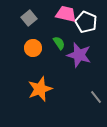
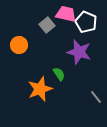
gray square: moved 18 px right, 7 px down
green semicircle: moved 31 px down
orange circle: moved 14 px left, 3 px up
purple star: moved 3 px up
